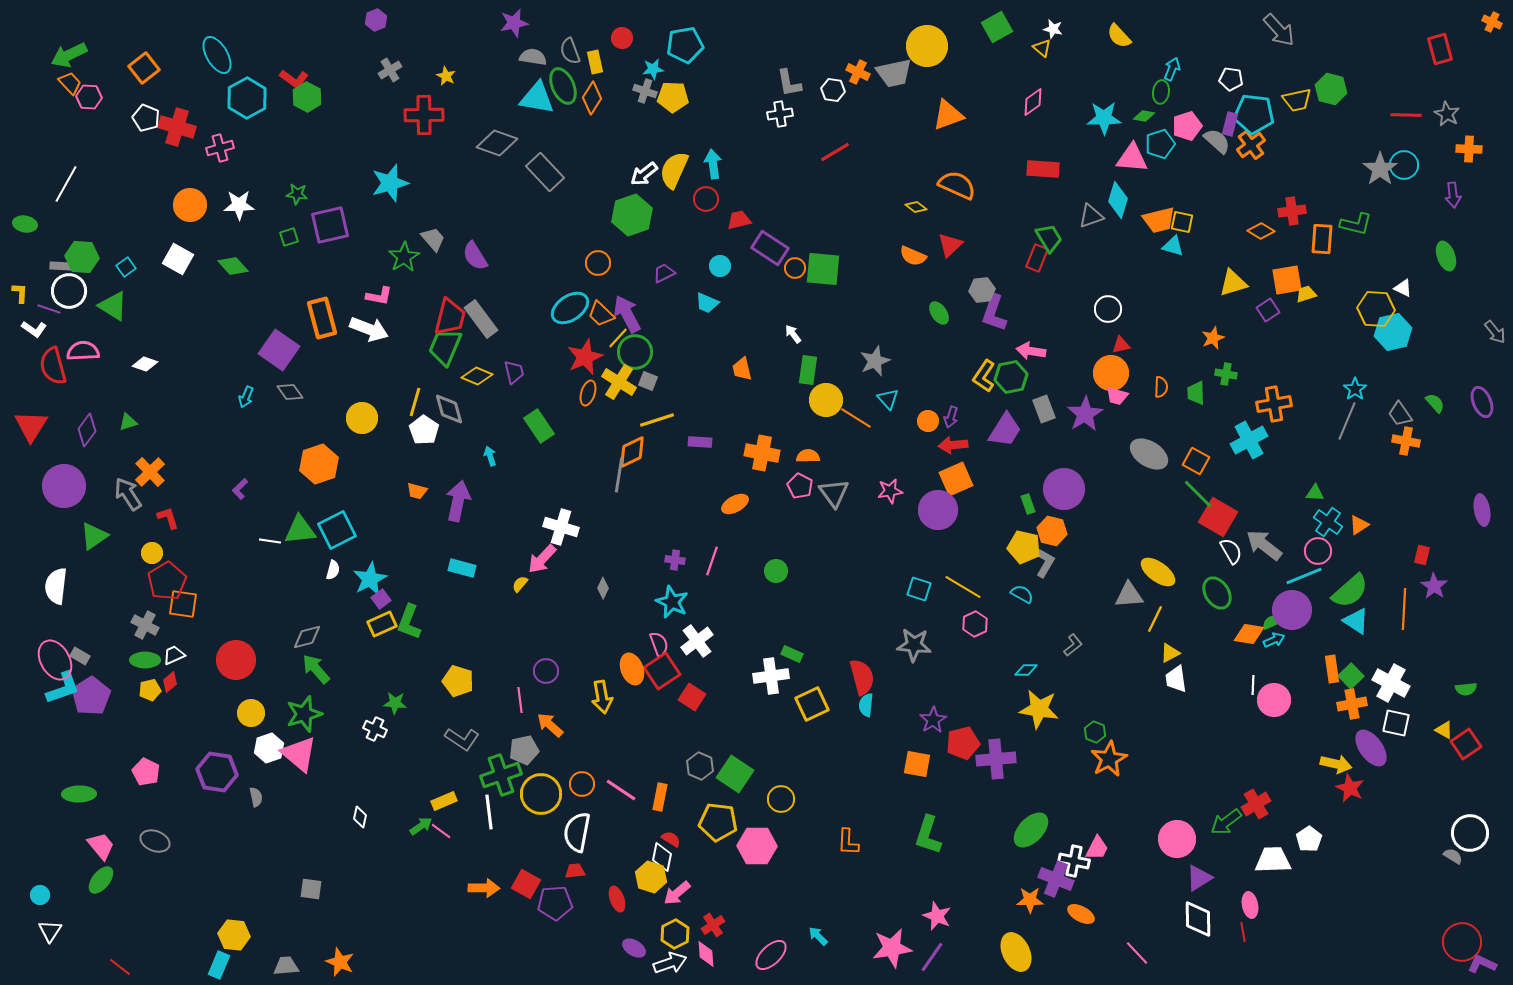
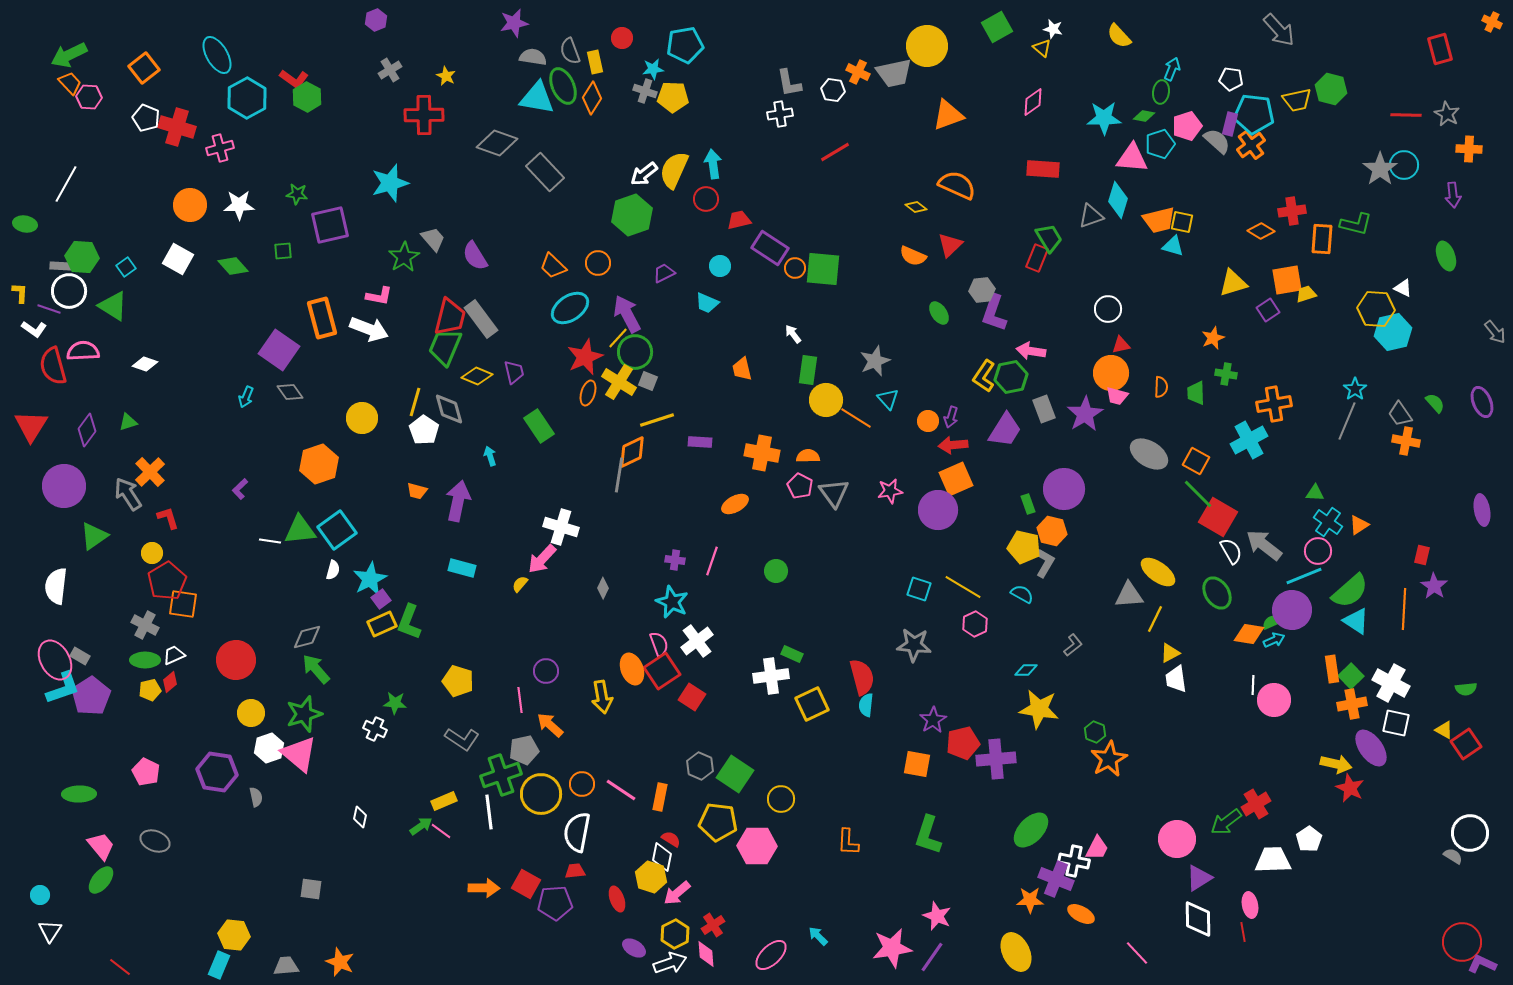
green square at (289, 237): moved 6 px left, 14 px down; rotated 12 degrees clockwise
orange trapezoid at (601, 314): moved 48 px left, 48 px up
cyan square at (337, 530): rotated 9 degrees counterclockwise
